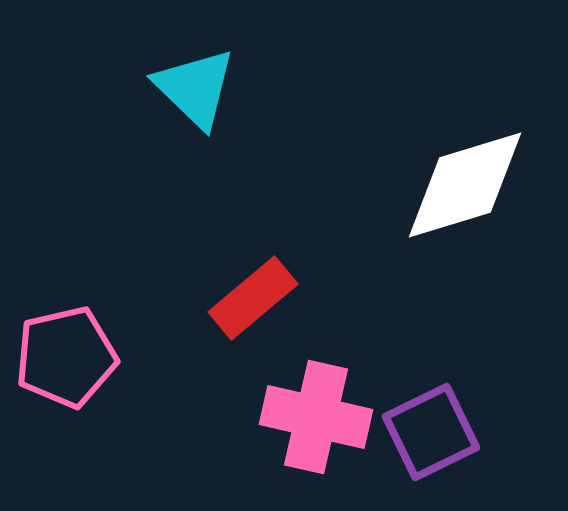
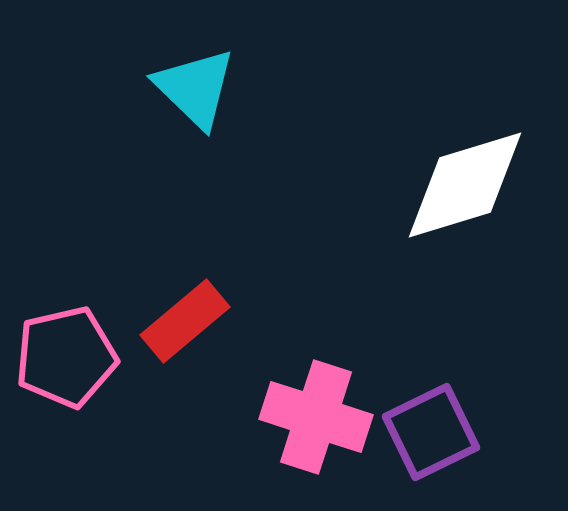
red rectangle: moved 68 px left, 23 px down
pink cross: rotated 5 degrees clockwise
